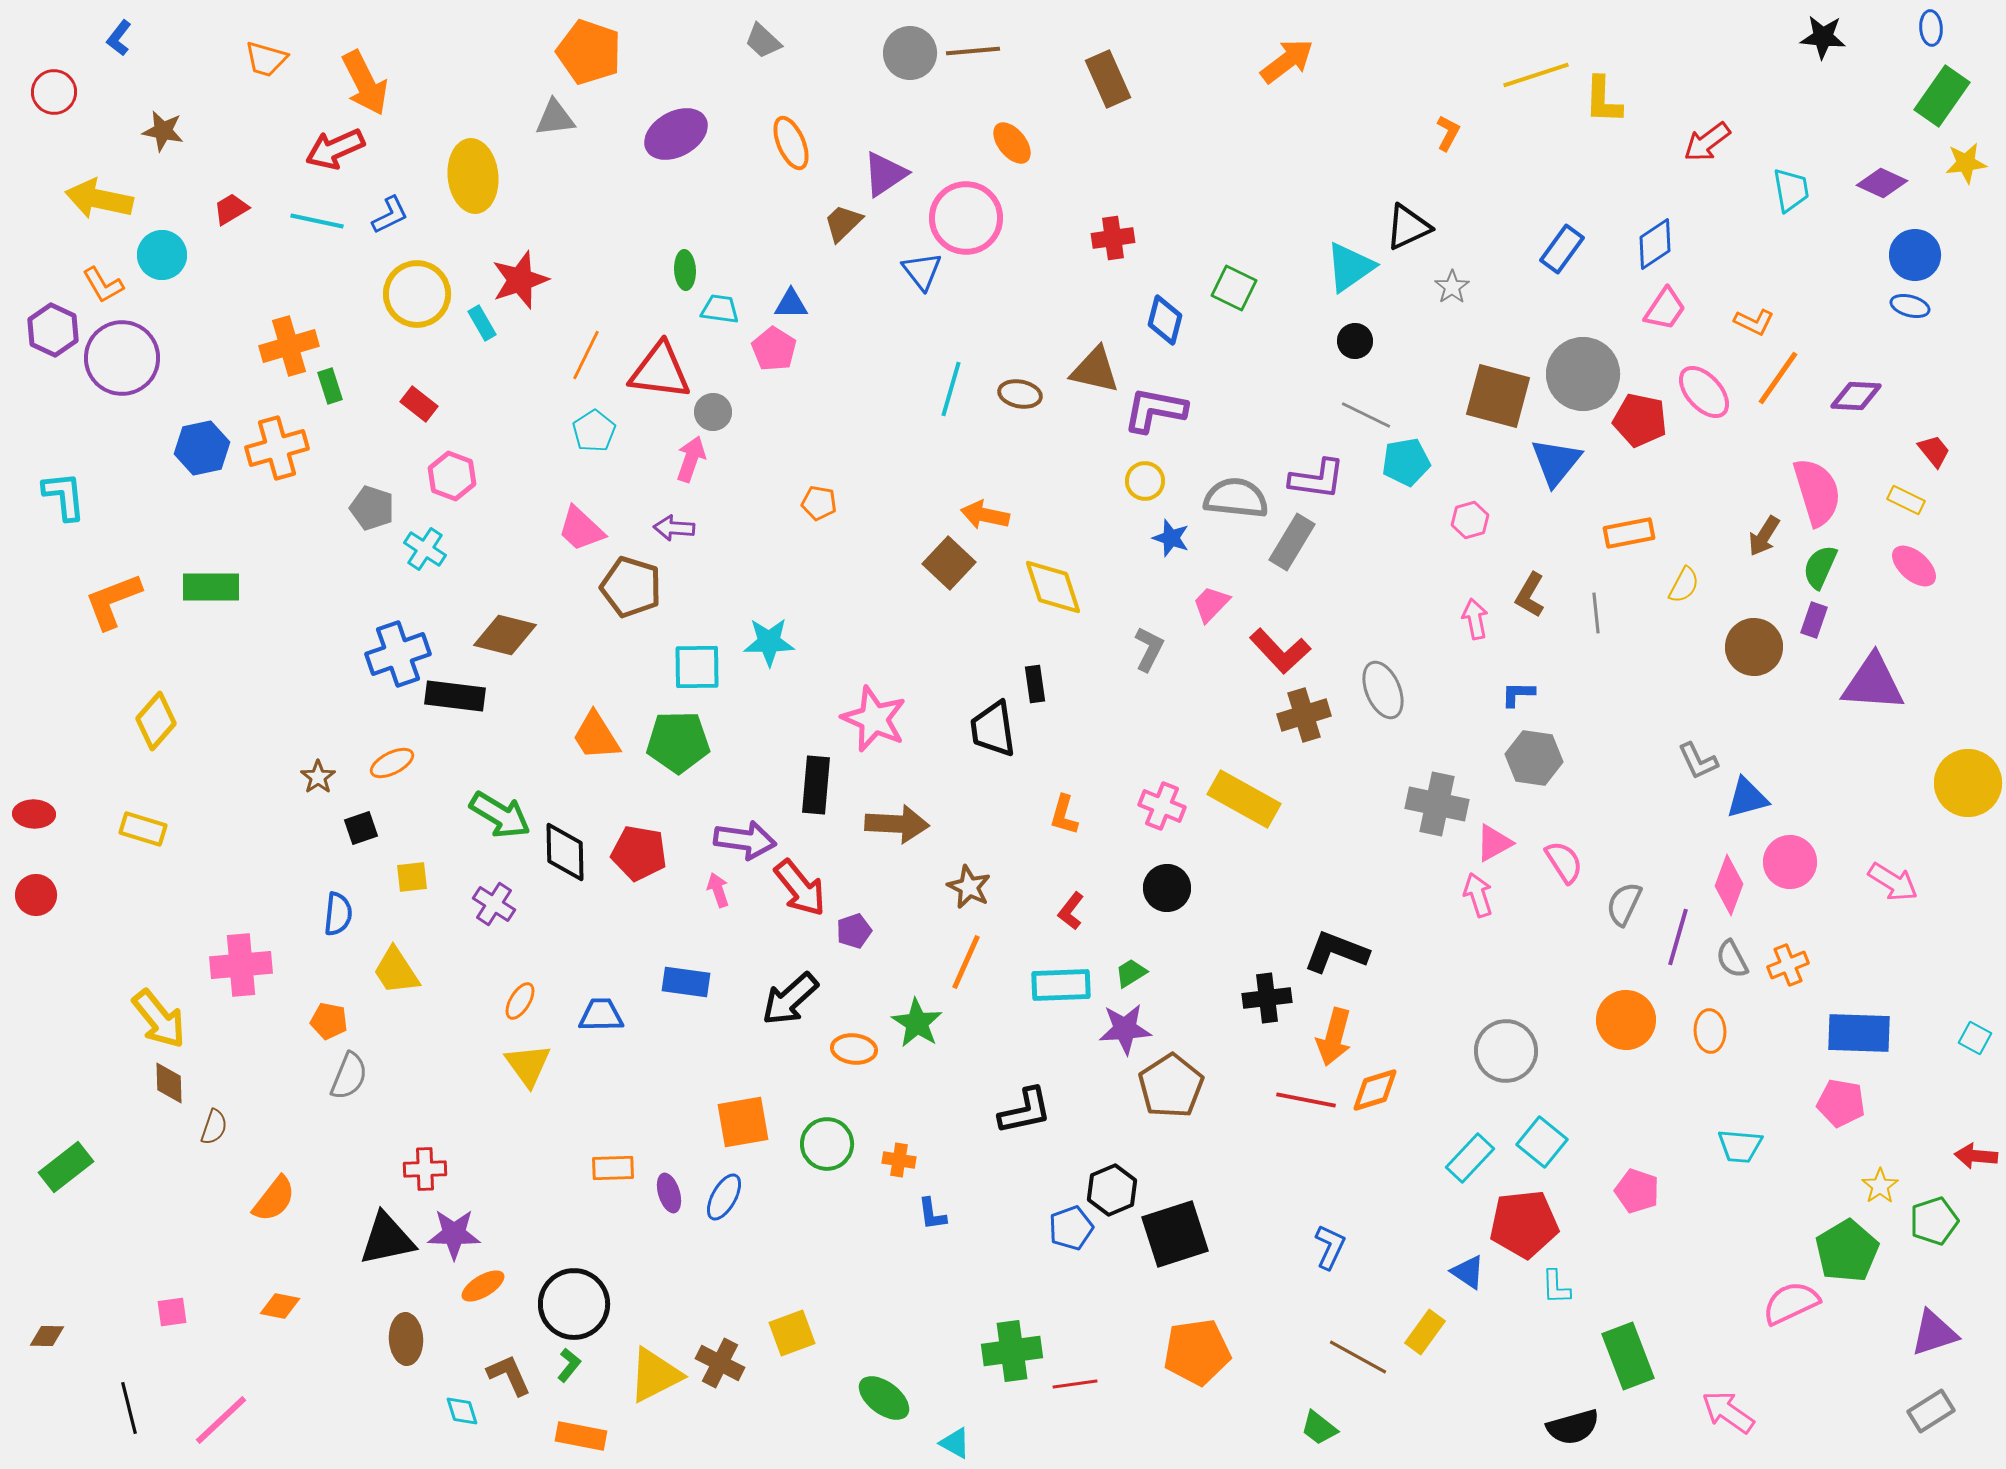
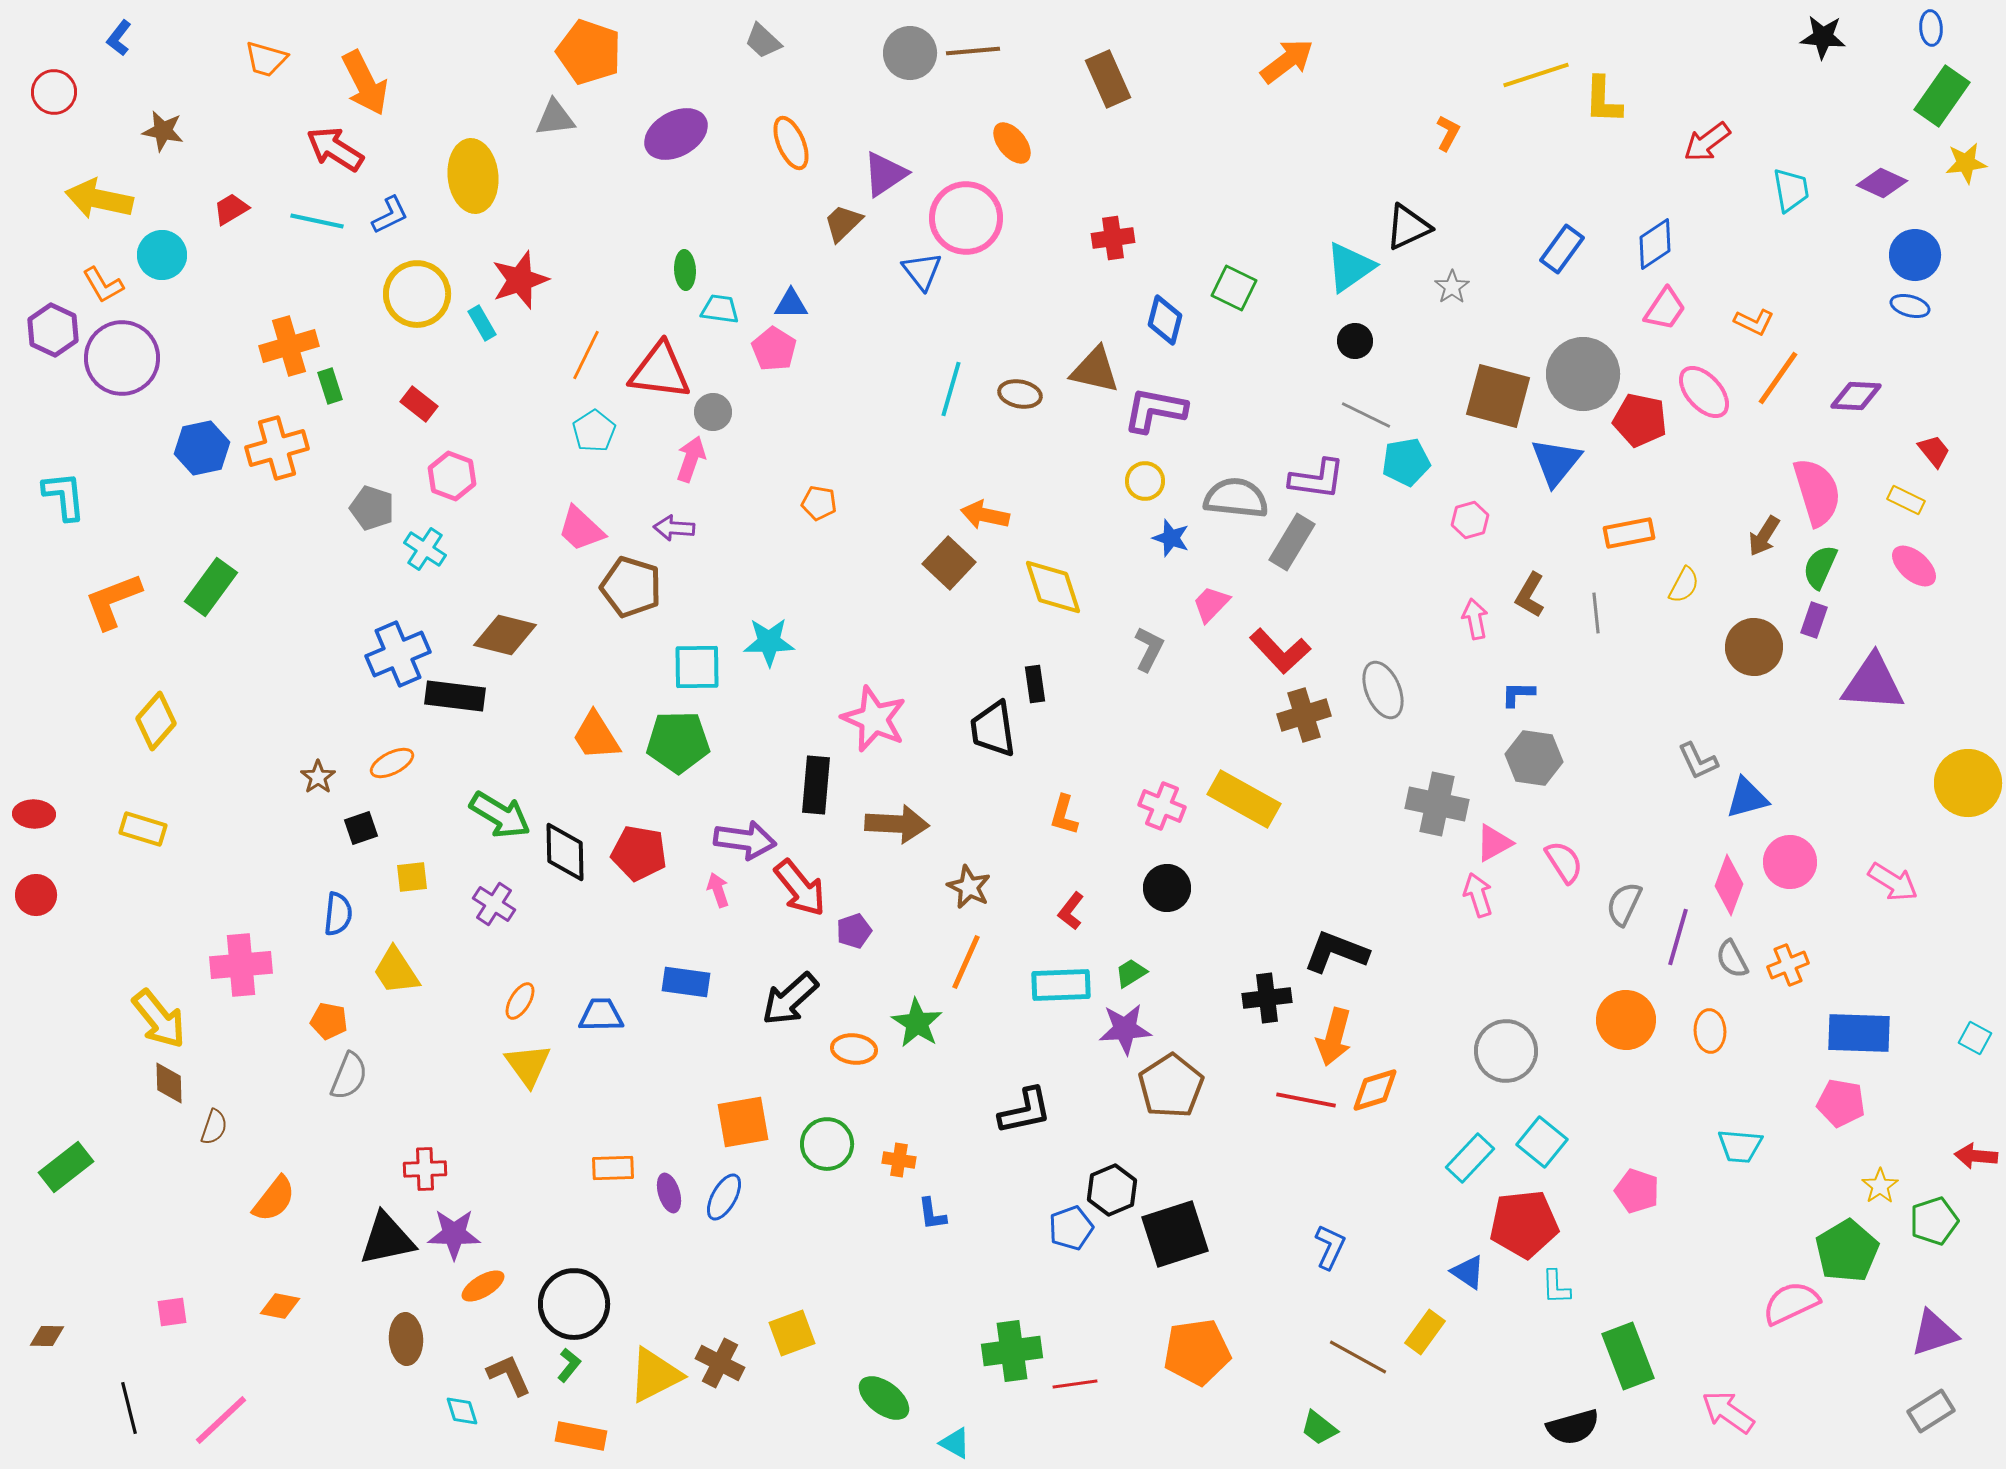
red arrow at (335, 149): rotated 56 degrees clockwise
green rectangle at (211, 587): rotated 54 degrees counterclockwise
blue cross at (398, 654): rotated 4 degrees counterclockwise
